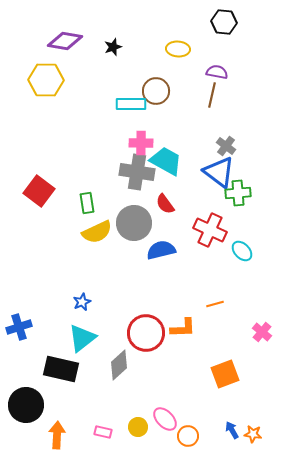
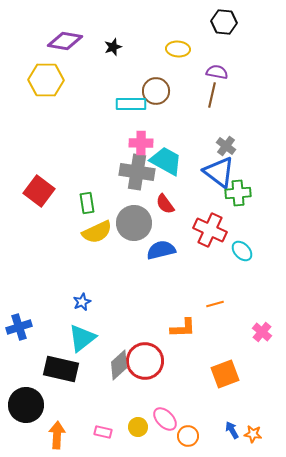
red circle at (146, 333): moved 1 px left, 28 px down
